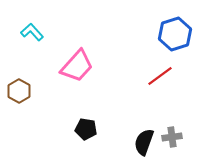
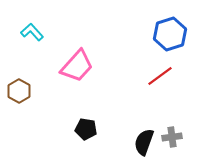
blue hexagon: moved 5 px left
